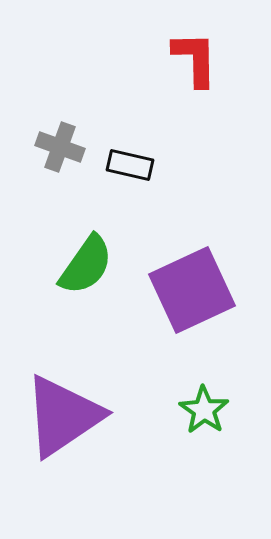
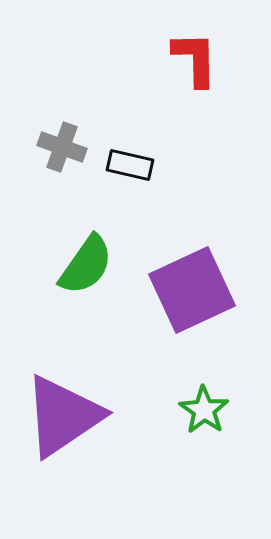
gray cross: moved 2 px right
